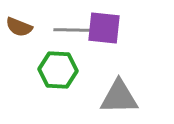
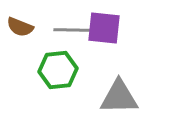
brown semicircle: moved 1 px right
green hexagon: rotated 9 degrees counterclockwise
